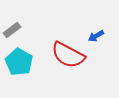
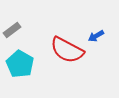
red semicircle: moved 1 px left, 5 px up
cyan pentagon: moved 1 px right, 2 px down
